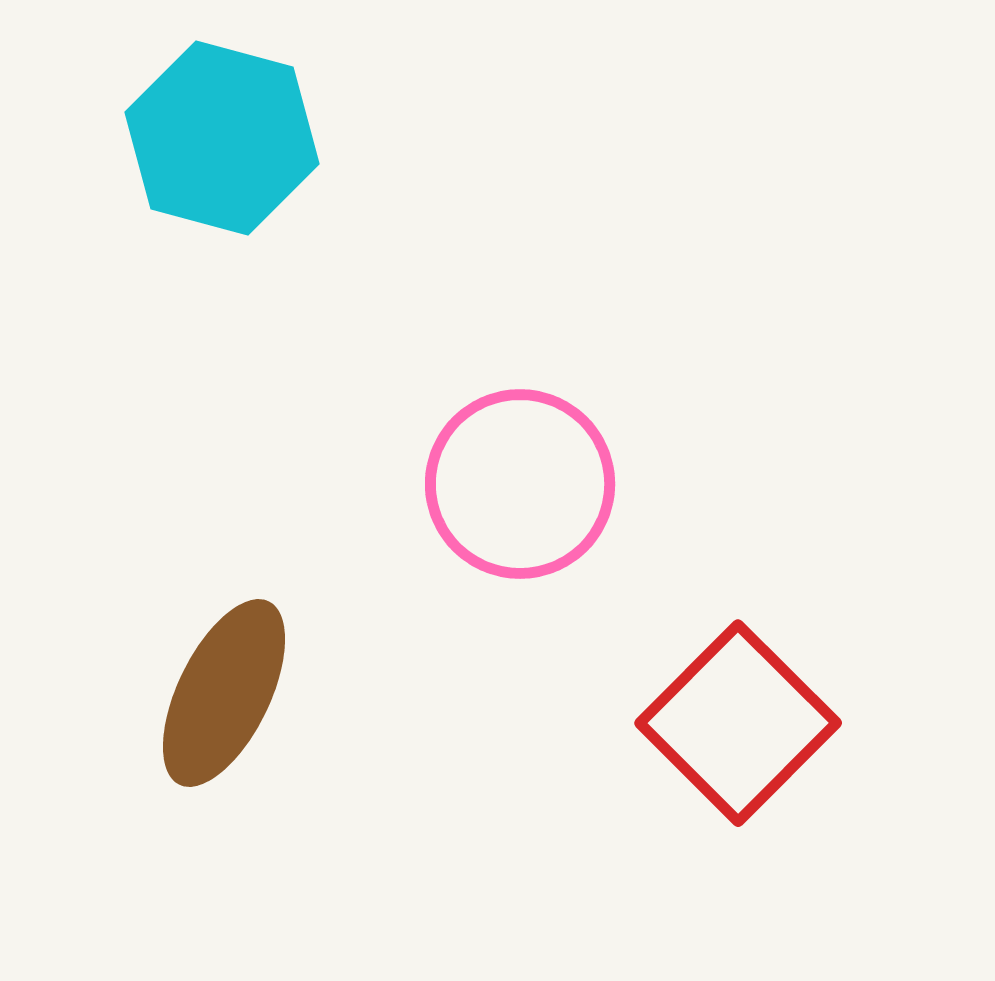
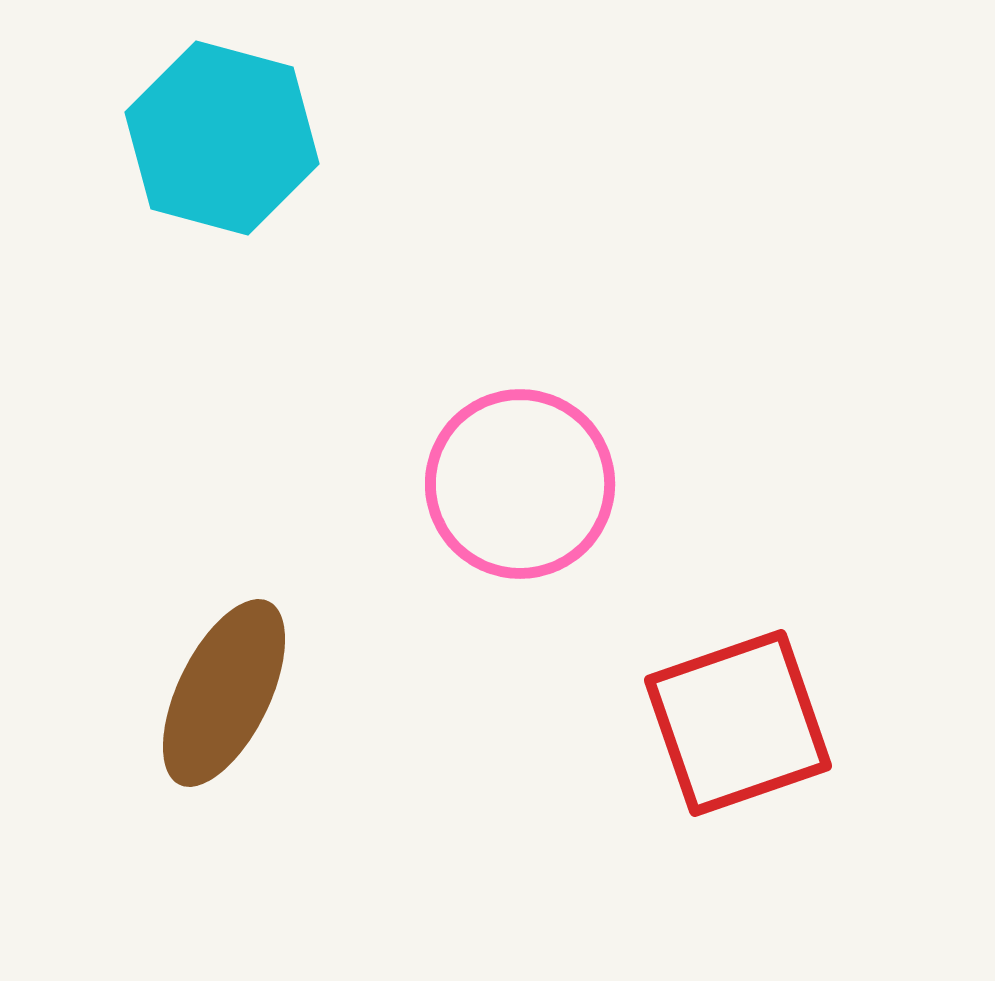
red square: rotated 26 degrees clockwise
